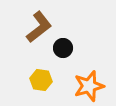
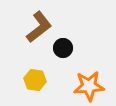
yellow hexagon: moved 6 px left
orange star: rotated 12 degrees clockwise
